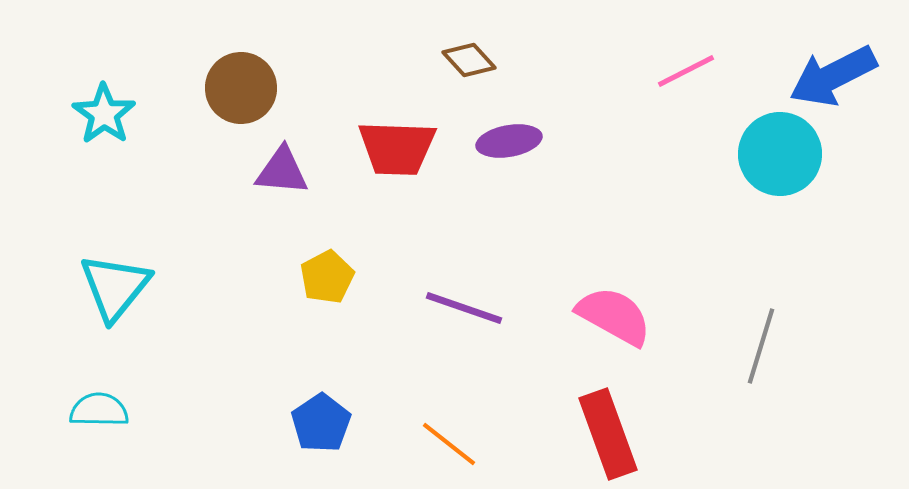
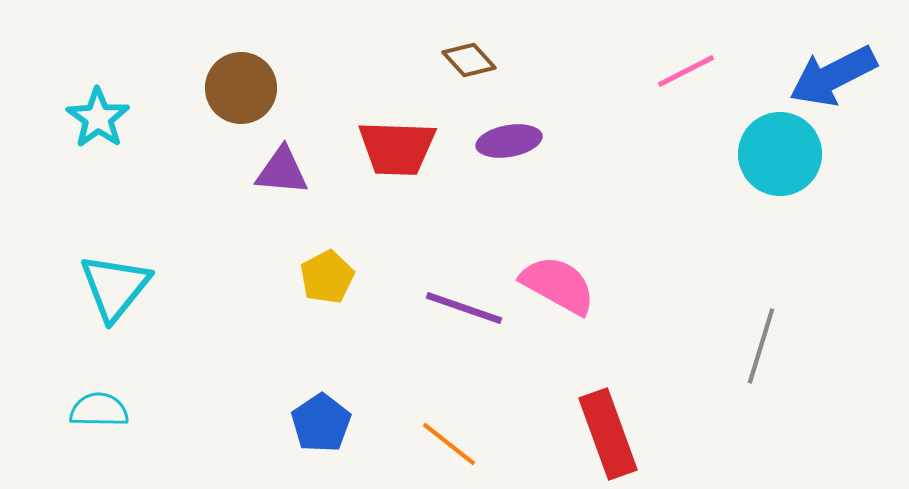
cyan star: moved 6 px left, 4 px down
pink semicircle: moved 56 px left, 31 px up
